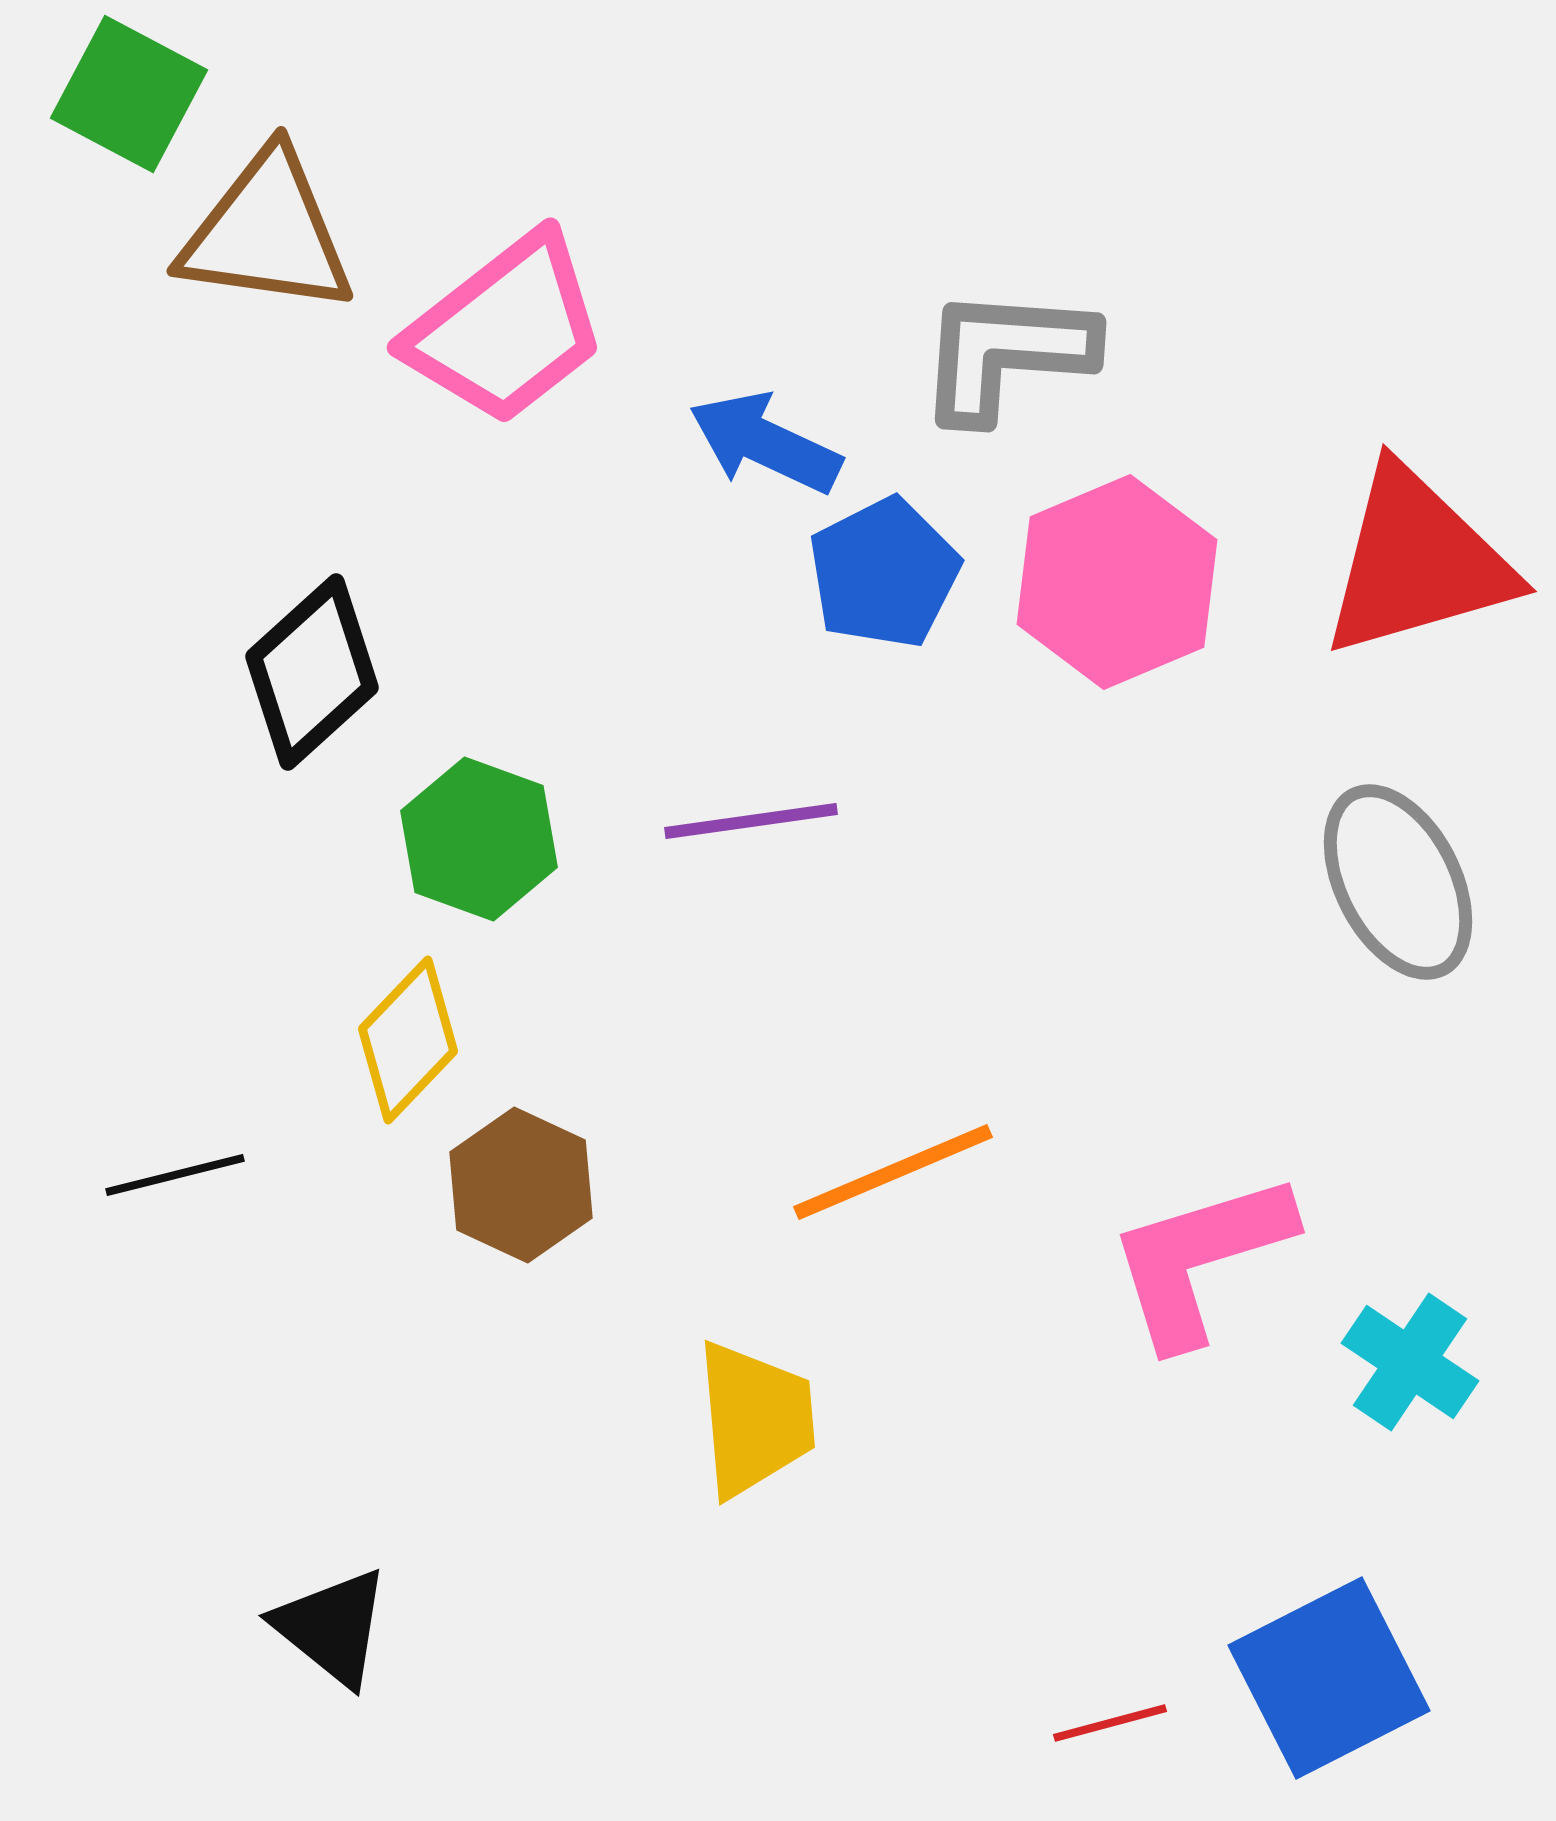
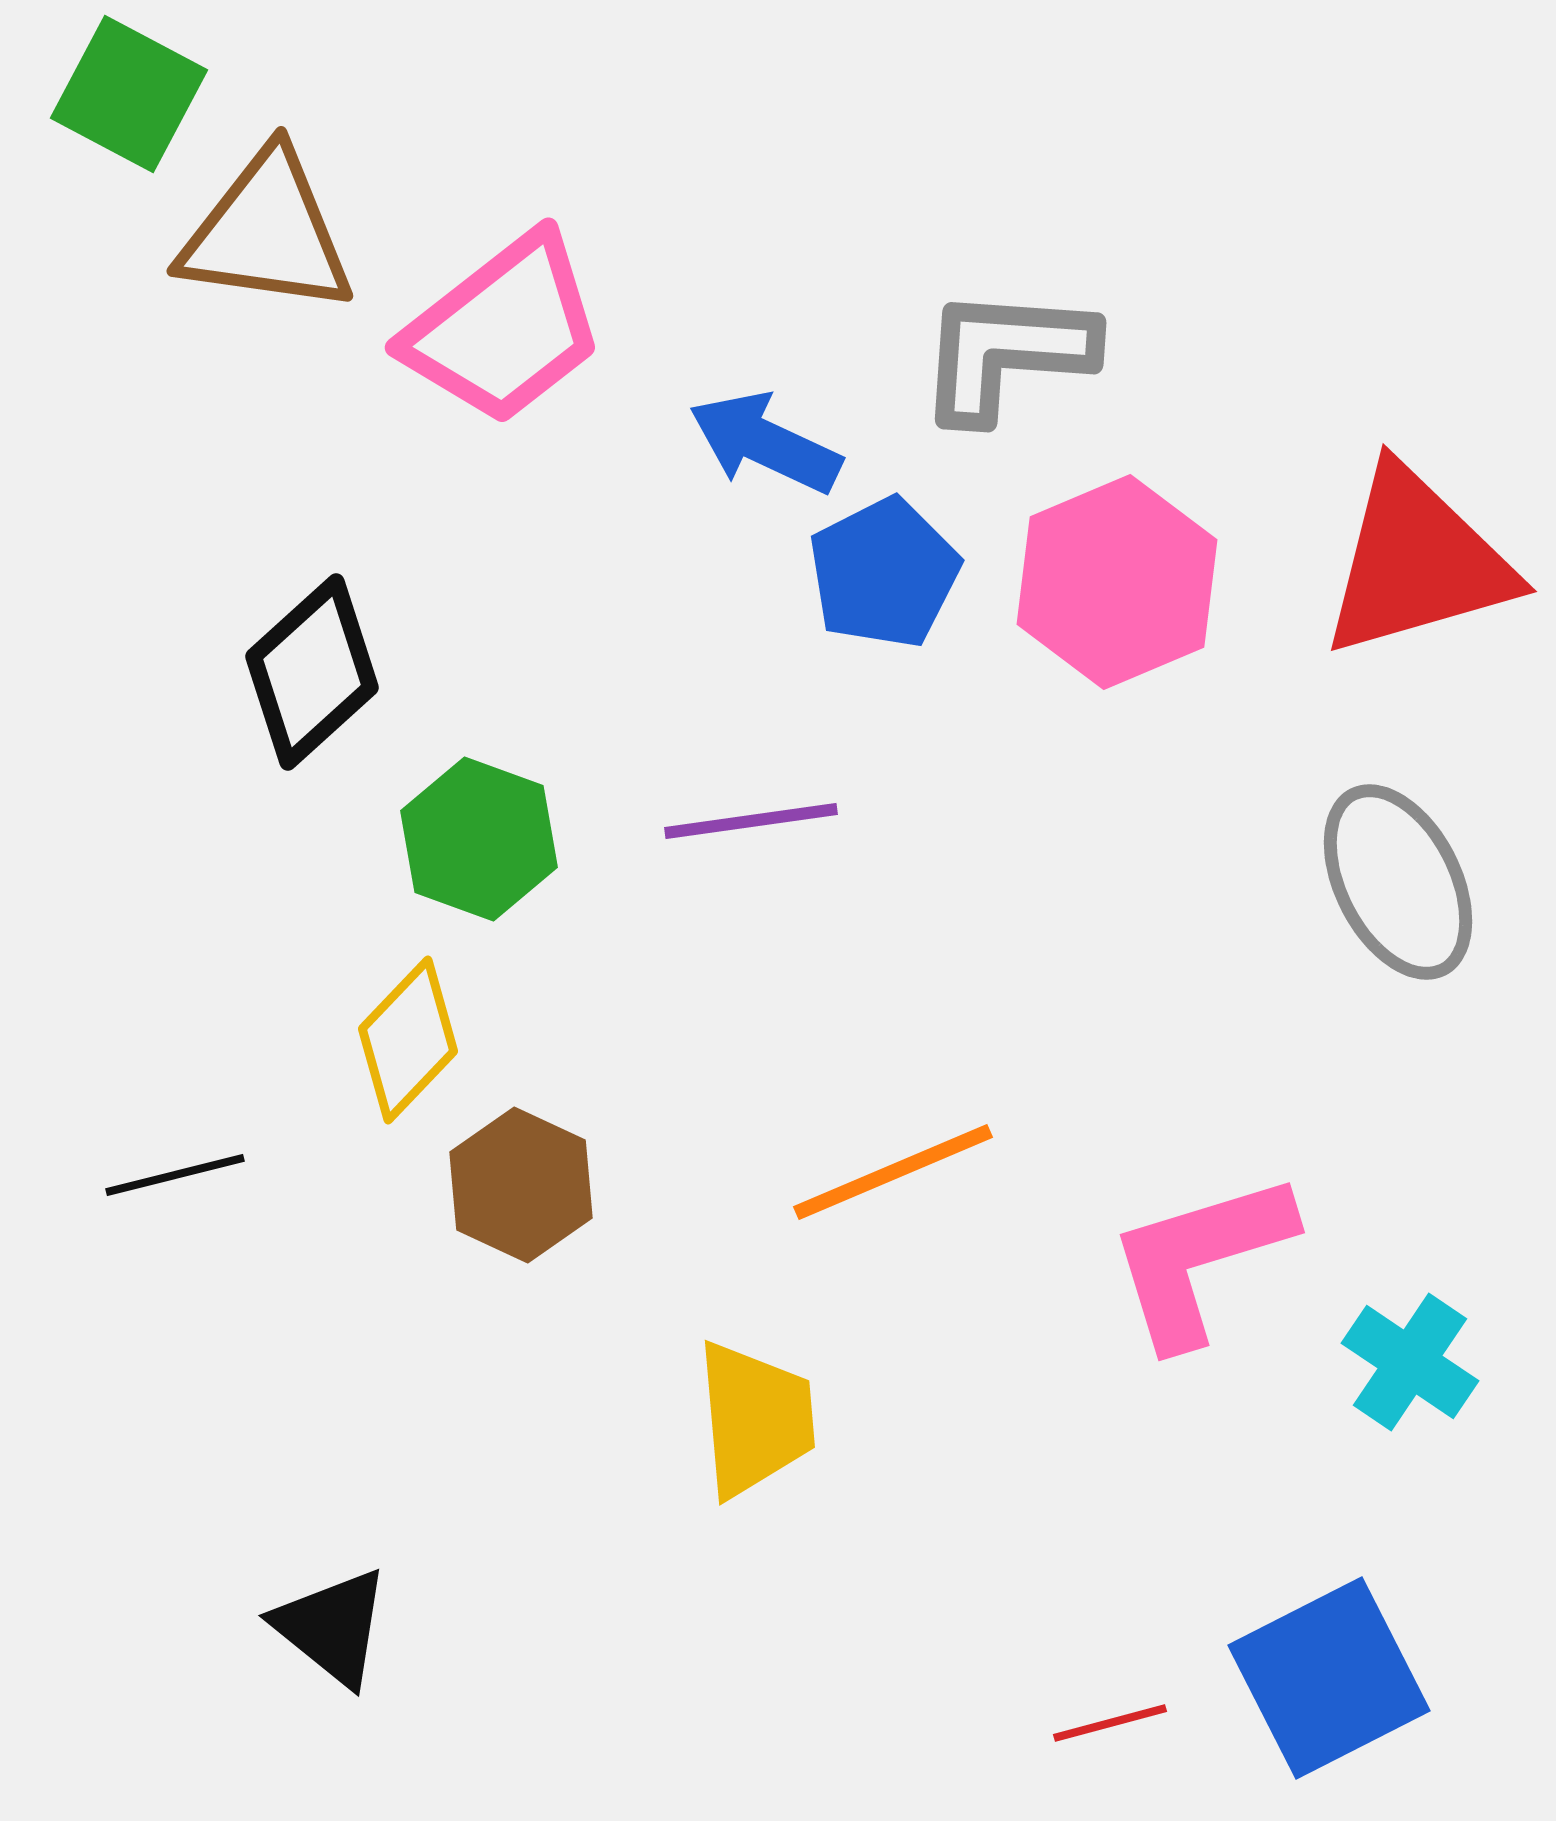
pink trapezoid: moved 2 px left
